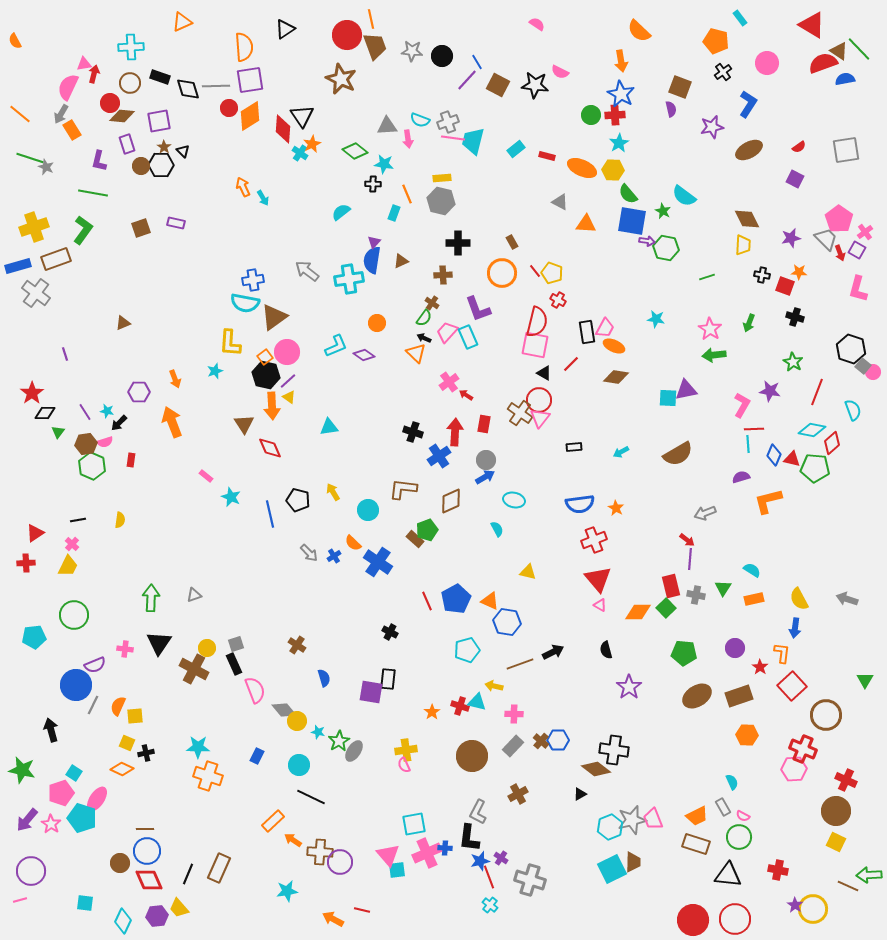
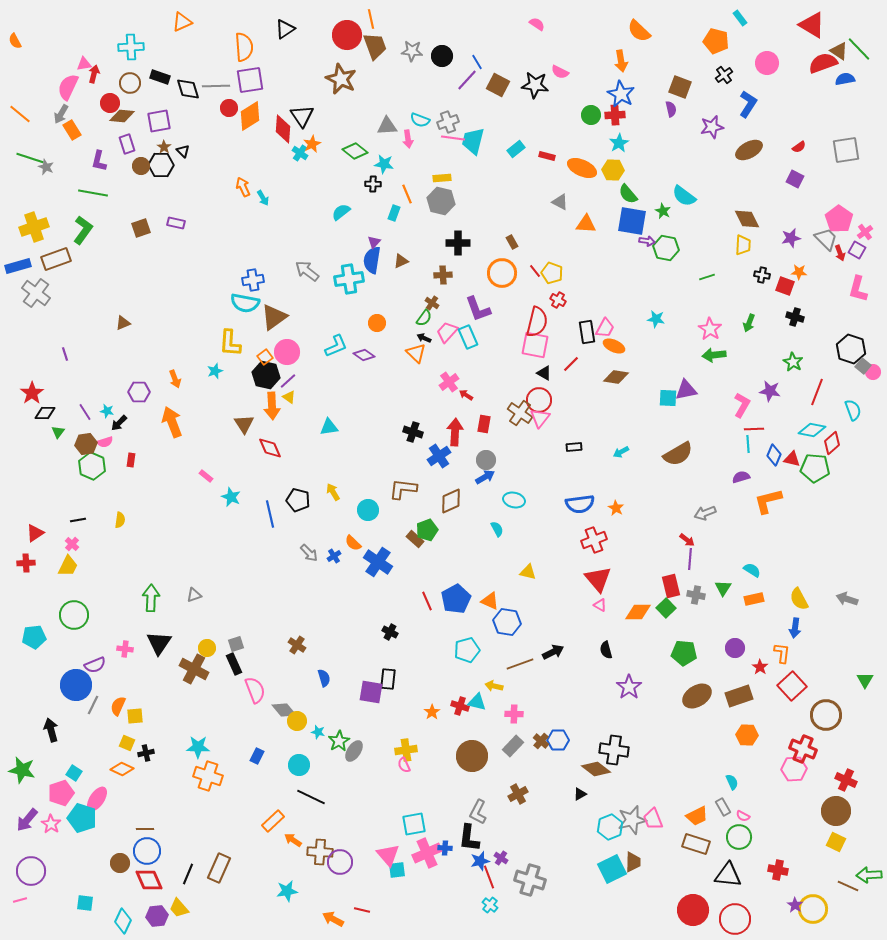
black cross at (723, 72): moved 1 px right, 3 px down
red circle at (693, 920): moved 10 px up
